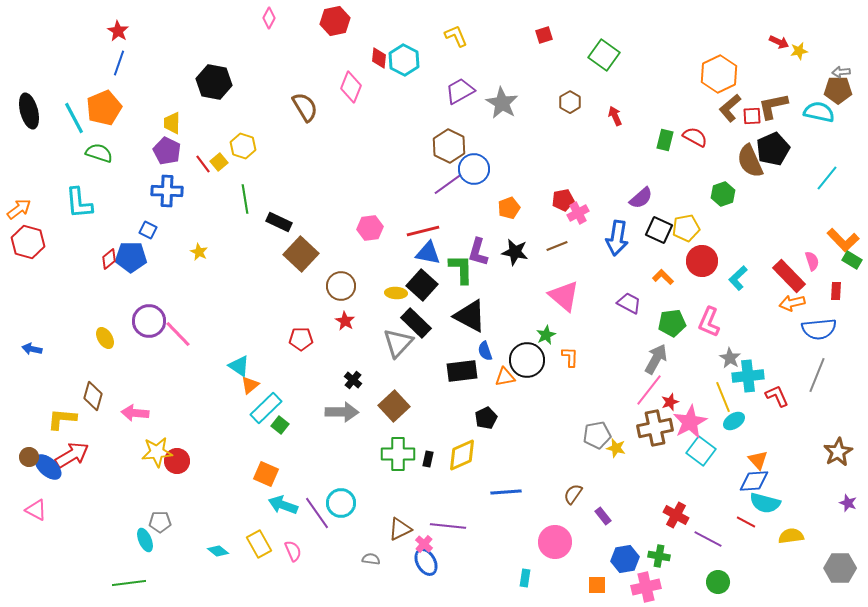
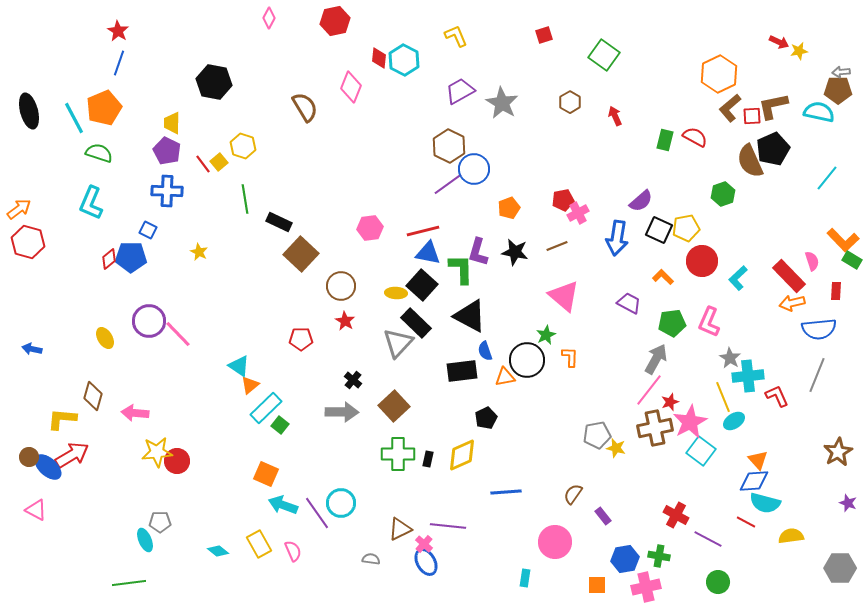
purple semicircle at (641, 198): moved 3 px down
cyan L-shape at (79, 203): moved 12 px right; rotated 28 degrees clockwise
